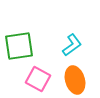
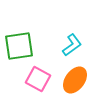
orange ellipse: rotated 52 degrees clockwise
